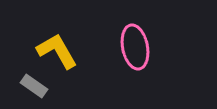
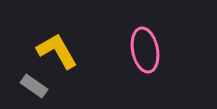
pink ellipse: moved 10 px right, 3 px down
